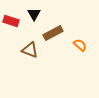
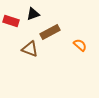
black triangle: moved 1 px left; rotated 40 degrees clockwise
brown rectangle: moved 3 px left, 1 px up
brown triangle: moved 1 px up
